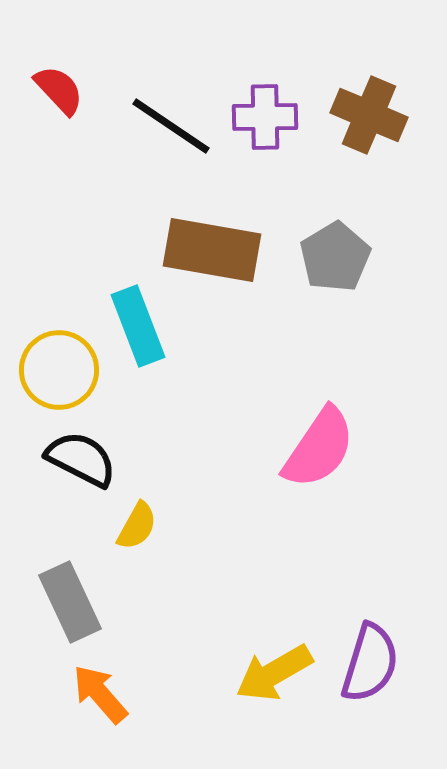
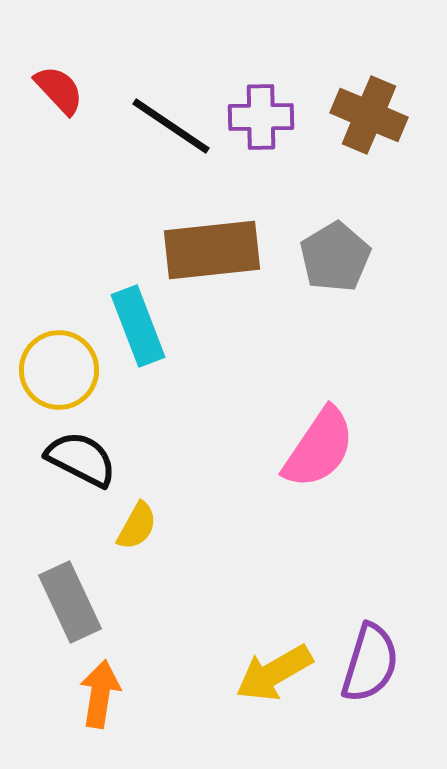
purple cross: moved 4 px left
brown rectangle: rotated 16 degrees counterclockwise
orange arrow: rotated 50 degrees clockwise
